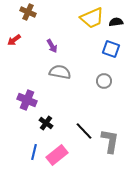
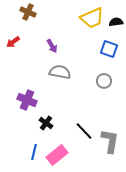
red arrow: moved 1 px left, 2 px down
blue square: moved 2 px left
